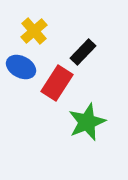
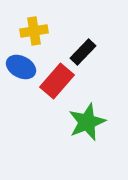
yellow cross: rotated 32 degrees clockwise
red rectangle: moved 2 px up; rotated 8 degrees clockwise
